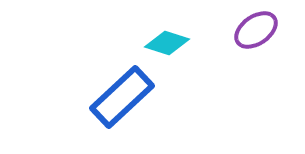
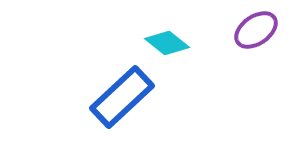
cyan diamond: rotated 21 degrees clockwise
